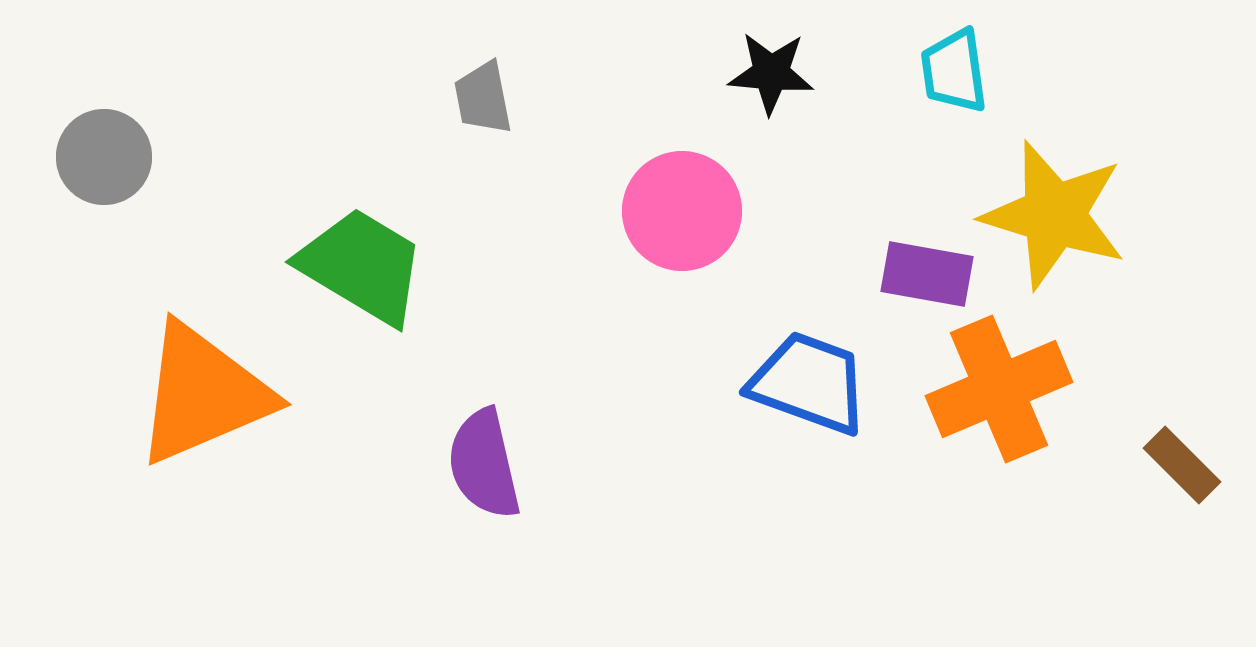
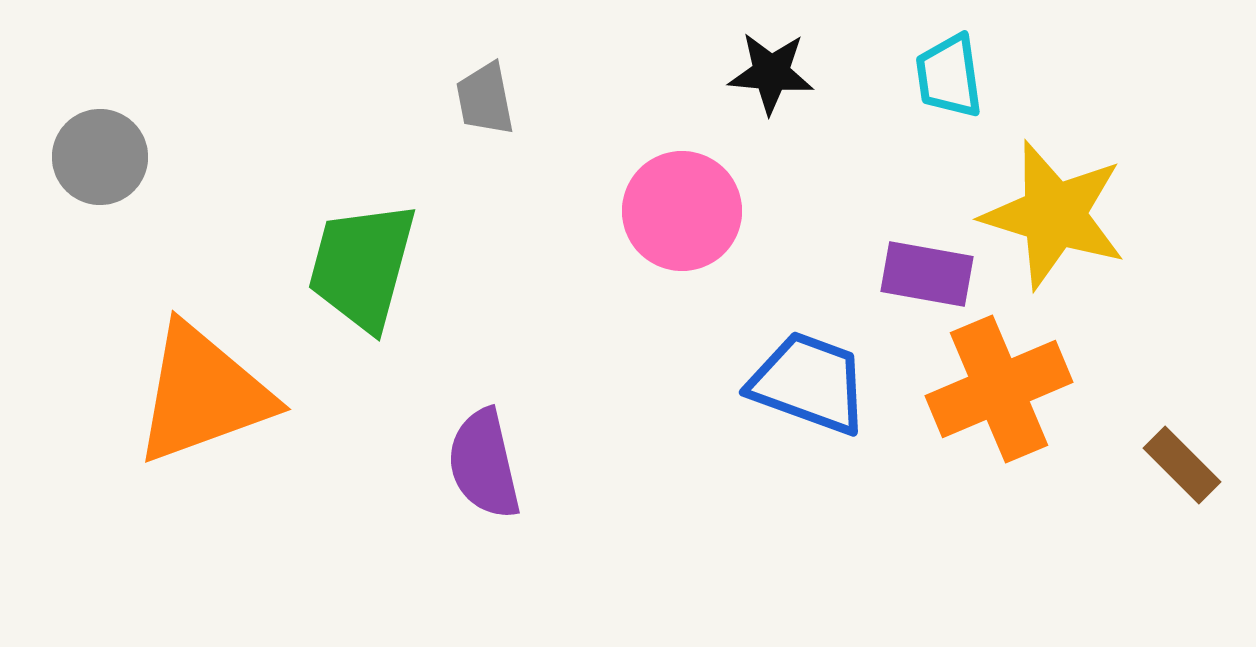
cyan trapezoid: moved 5 px left, 5 px down
gray trapezoid: moved 2 px right, 1 px down
gray circle: moved 4 px left
green trapezoid: rotated 106 degrees counterclockwise
orange triangle: rotated 3 degrees clockwise
